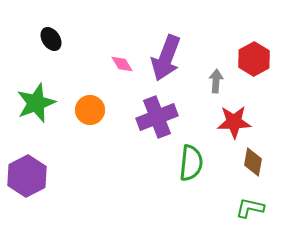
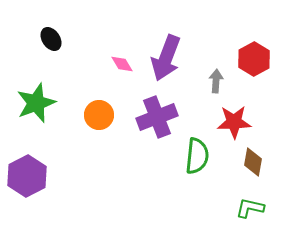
orange circle: moved 9 px right, 5 px down
green semicircle: moved 6 px right, 7 px up
